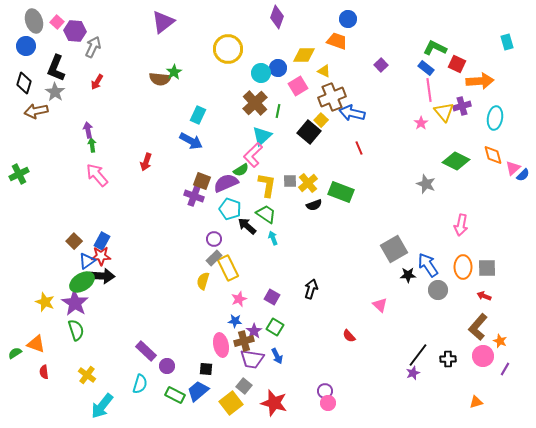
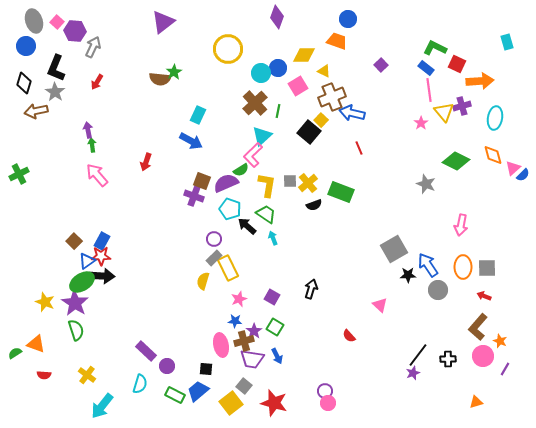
red semicircle at (44, 372): moved 3 px down; rotated 80 degrees counterclockwise
